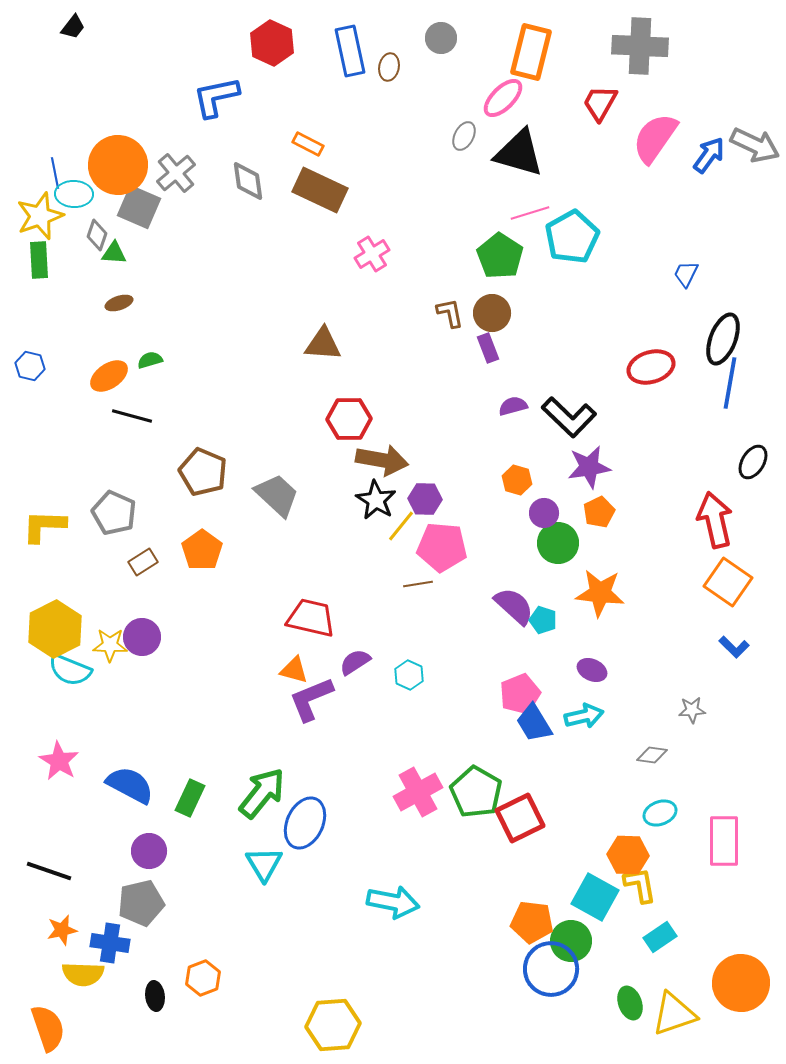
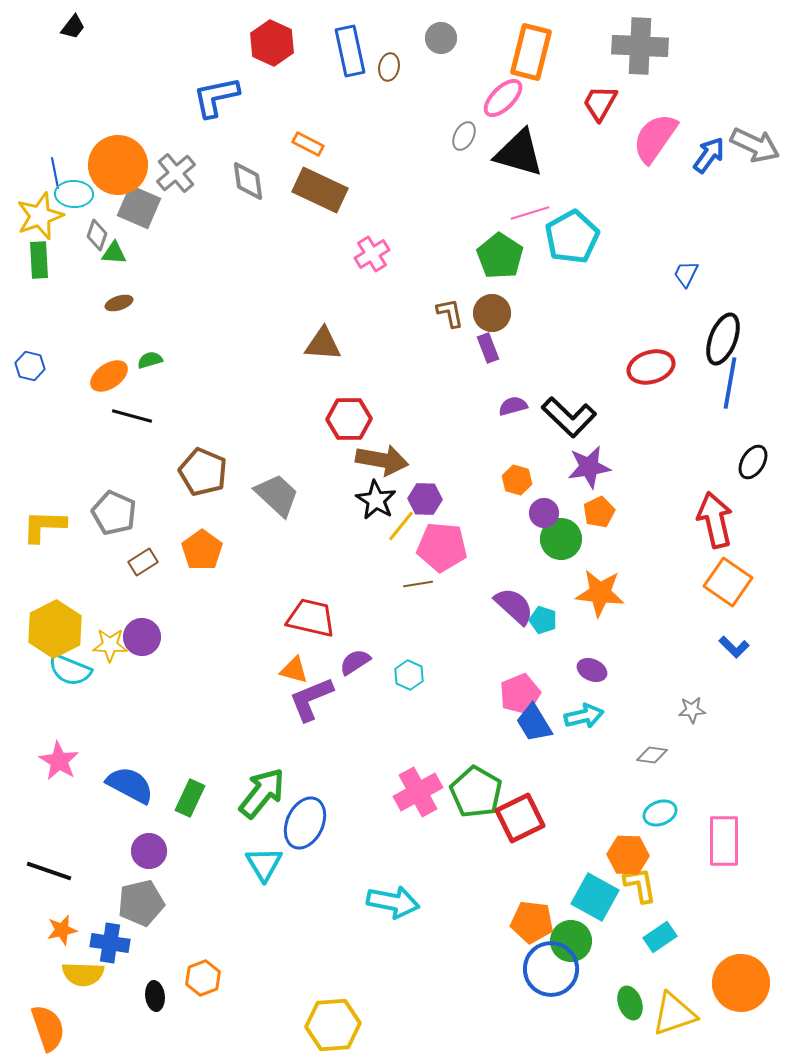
green circle at (558, 543): moved 3 px right, 4 px up
